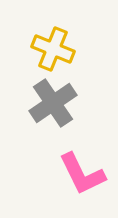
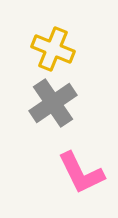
pink L-shape: moved 1 px left, 1 px up
